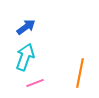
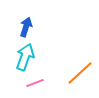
blue arrow: rotated 36 degrees counterclockwise
orange line: rotated 36 degrees clockwise
